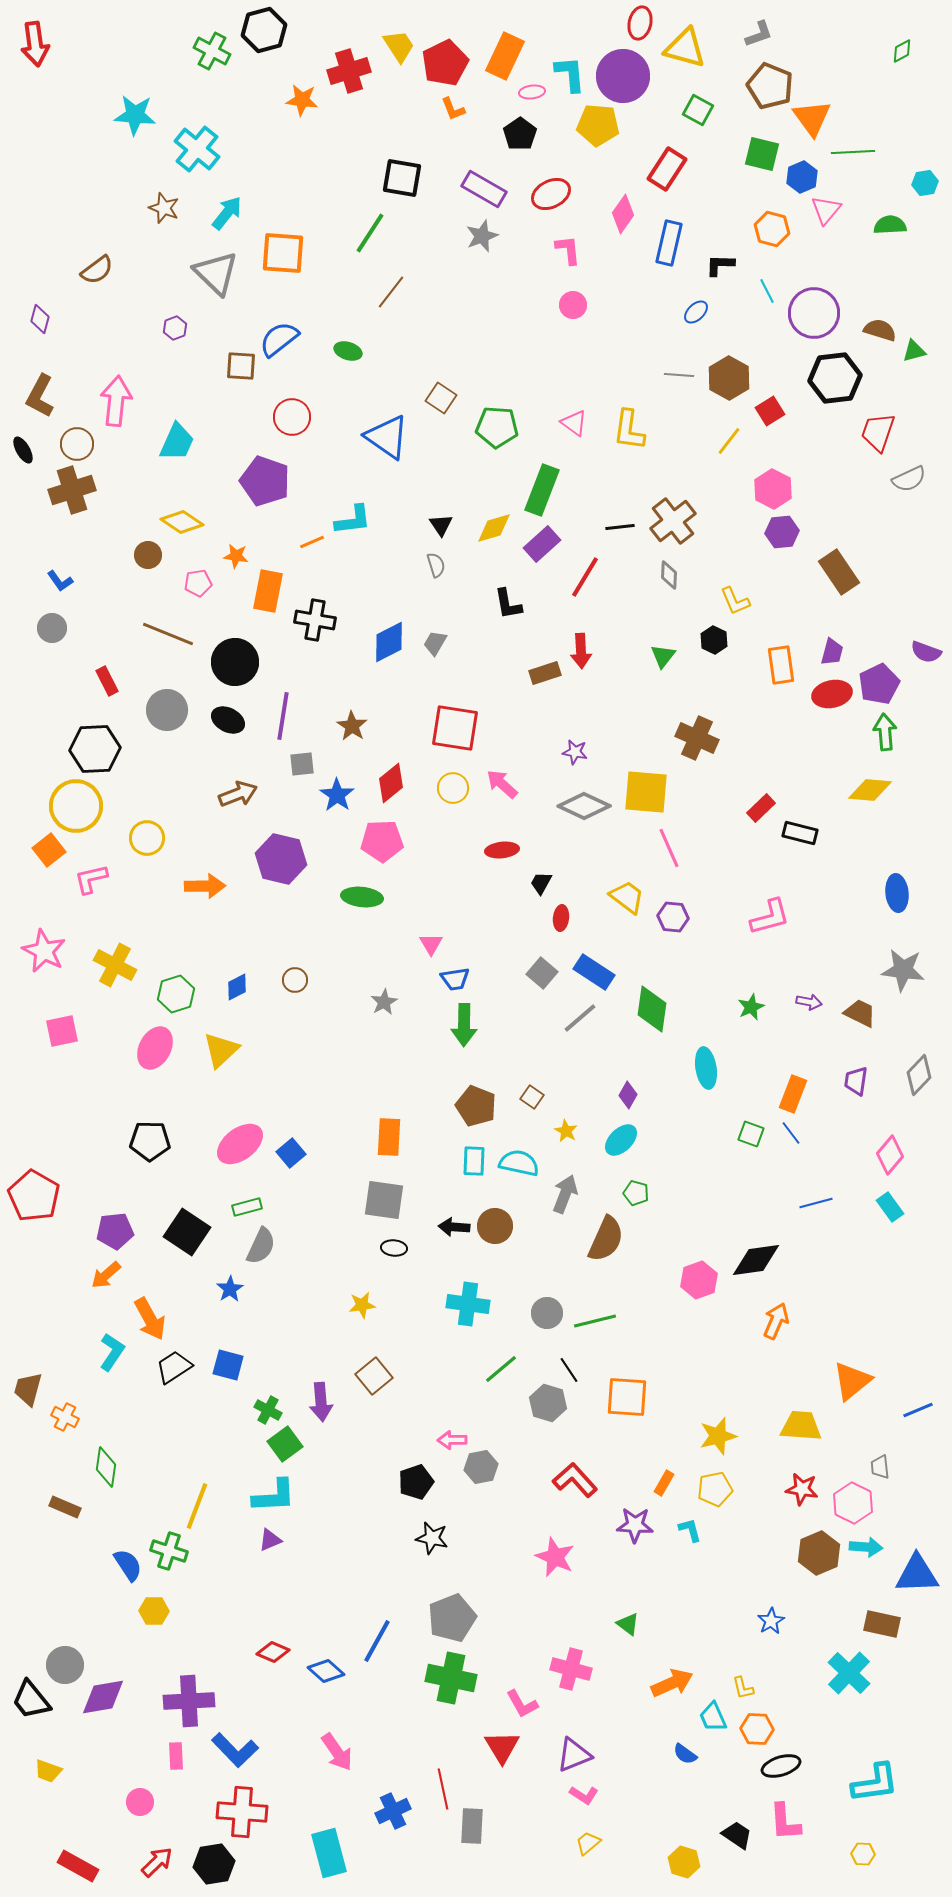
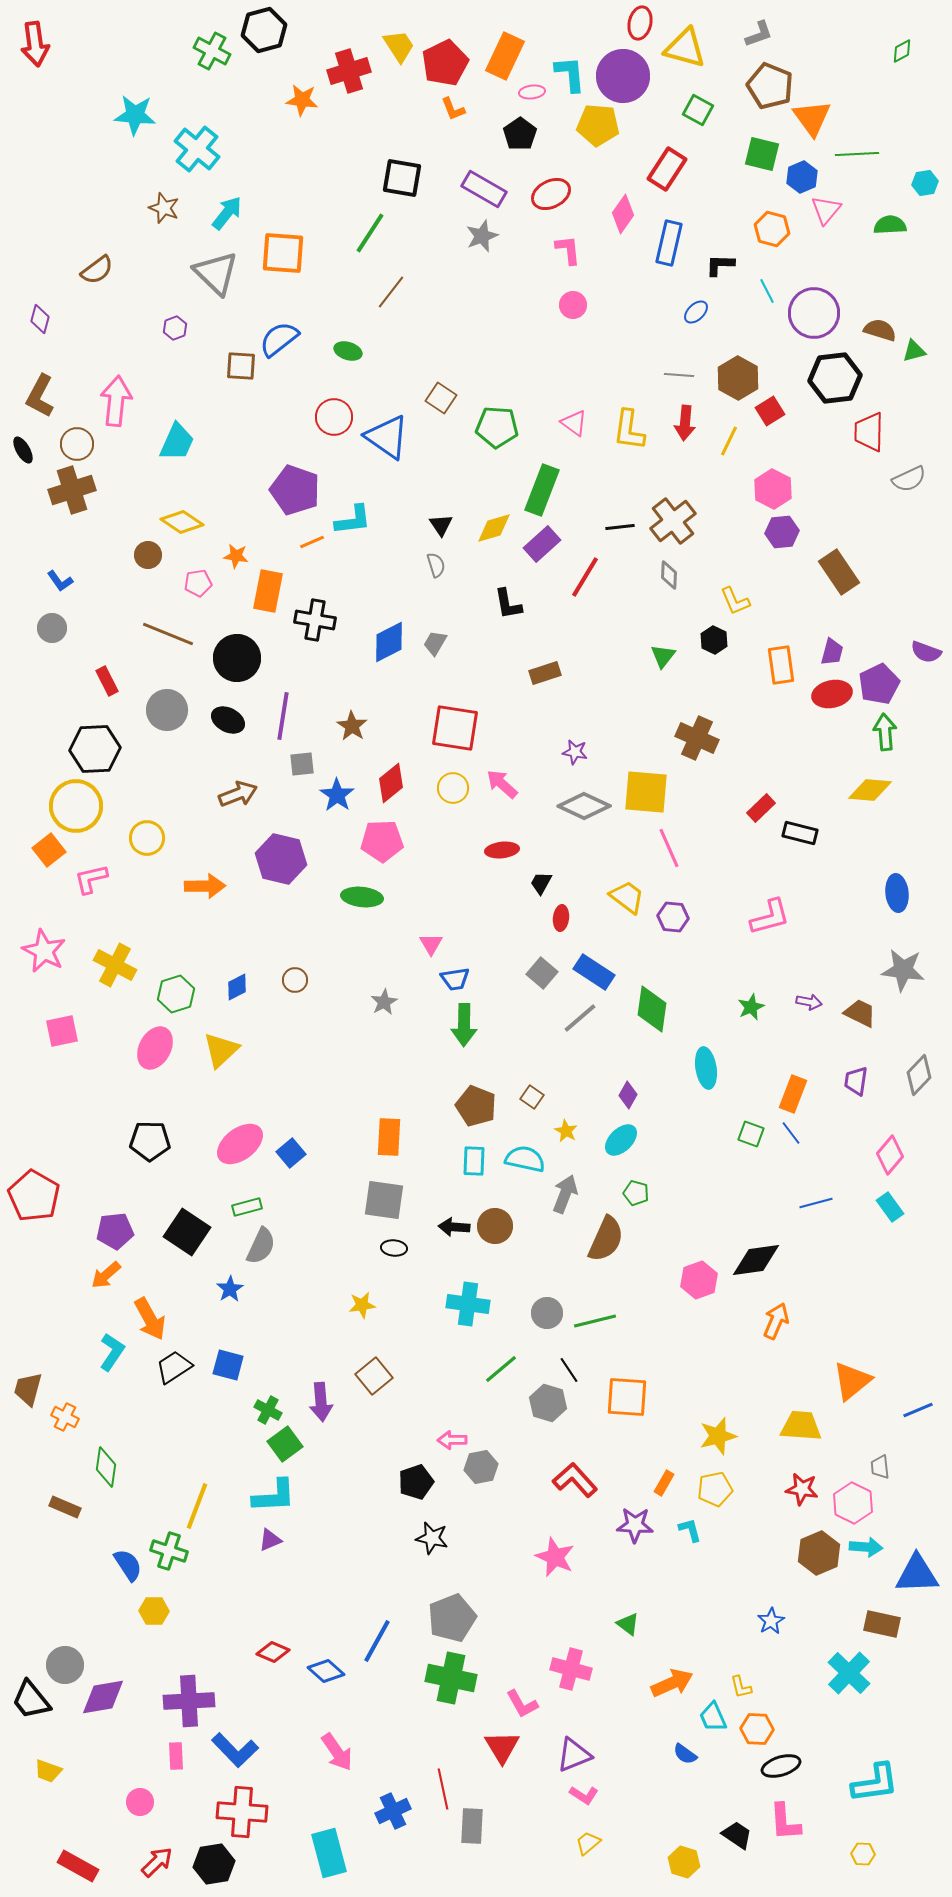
green line at (853, 152): moved 4 px right, 2 px down
brown hexagon at (729, 378): moved 9 px right
red circle at (292, 417): moved 42 px right
red trapezoid at (878, 432): moved 9 px left; rotated 18 degrees counterclockwise
yellow line at (729, 441): rotated 12 degrees counterclockwise
purple pentagon at (265, 481): moved 30 px right, 9 px down
red arrow at (581, 651): moved 104 px right, 228 px up; rotated 8 degrees clockwise
black circle at (235, 662): moved 2 px right, 4 px up
cyan semicircle at (519, 1163): moved 6 px right, 4 px up
yellow L-shape at (743, 1688): moved 2 px left, 1 px up
